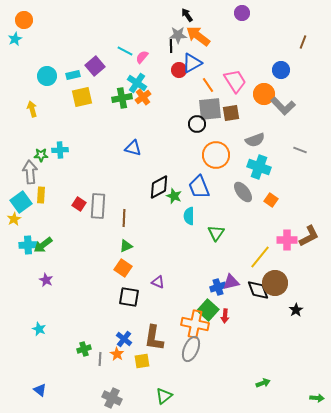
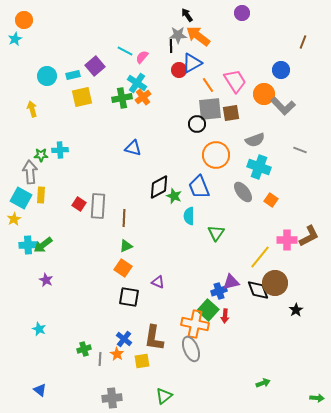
cyan square at (21, 202): moved 4 px up; rotated 25 degrees counterclockwise
blue cross at (218, 287): moved 1 px right, 4 px down
gray ellipse at (191, 349): rotated 45 degrees counterclockwise
gray cross at (112, 398): rotated 30 degrees counterclockwise
